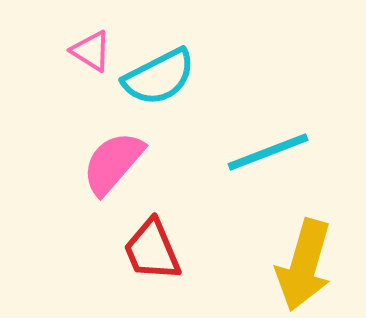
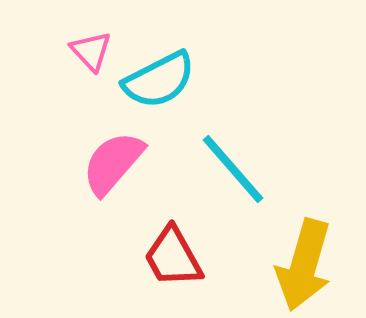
pink triangle: rotated 15 degrees clockwise
cyan semicircle: moved 3 px down
cyan line: moved 35 px left, 17 px down; rotated 70 degrees clockwise
red trapezoid: moved 21 px right, 7 px down; rotated 6 degrees counterclockwise
